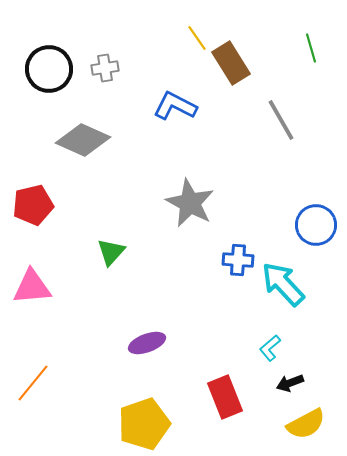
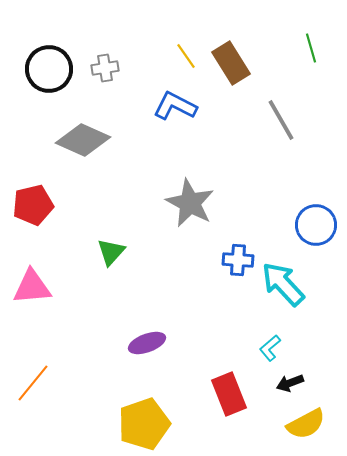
yellow line: moved 11 px left, 18 px down
red rectangle: moved 4 px right, 3 px up
